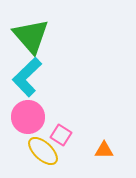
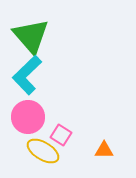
cyan L-shape: moved 2 px up
yellow ellipse: rotated 12 degrees counterclockwise
